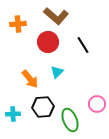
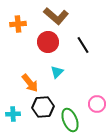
orange arrow: moved 4 px down
